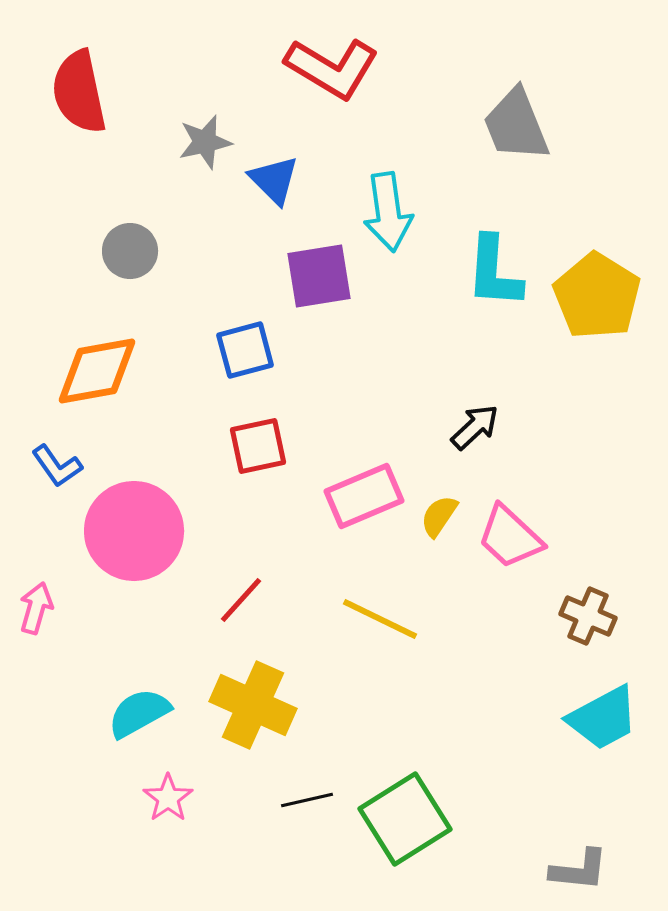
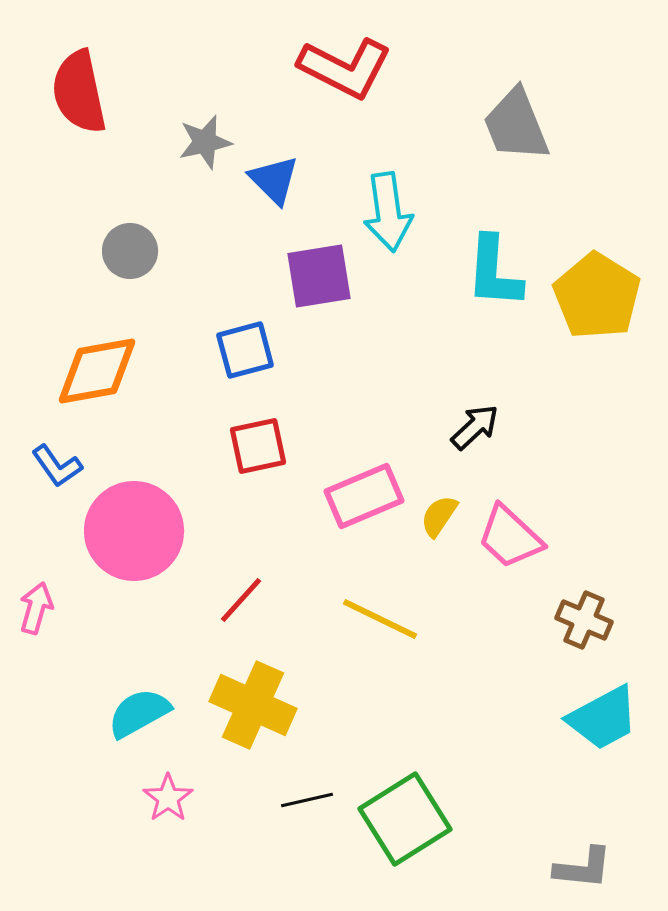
red L-shape: moved 13 px right; rotated 4 degrees counterclockwise
brown cross: moved 4 px left, 4 px down
gray L-shape: moved 4 px right, 2 px up
